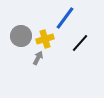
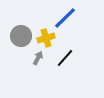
blue line: rotated 10 degrees clockwise
yellow cross: moved 1 px right, 1 px up
black line: moved 15 px left, 15 px down
